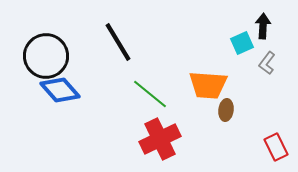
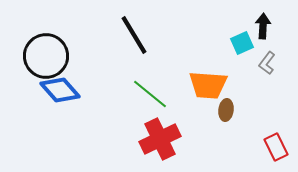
black line: moved 16 px right, 7 px up
